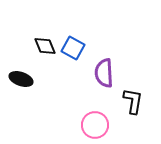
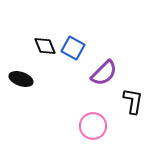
purple semicircle: rotated 132 degrees counterclockwise
pink circle: moved 2 px left, 1 px down
